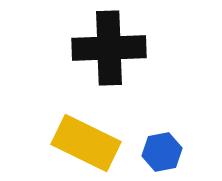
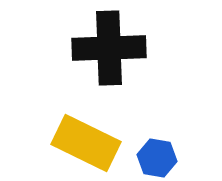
blue hexagon: moved 5 px left, 6 px down; rotated 21 degrees clockwise
